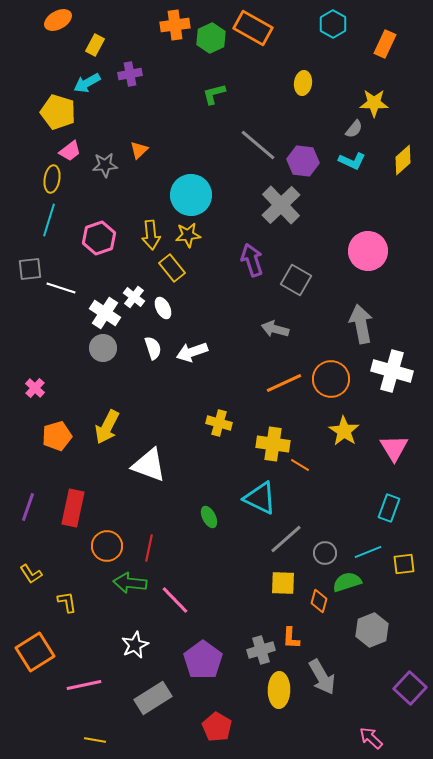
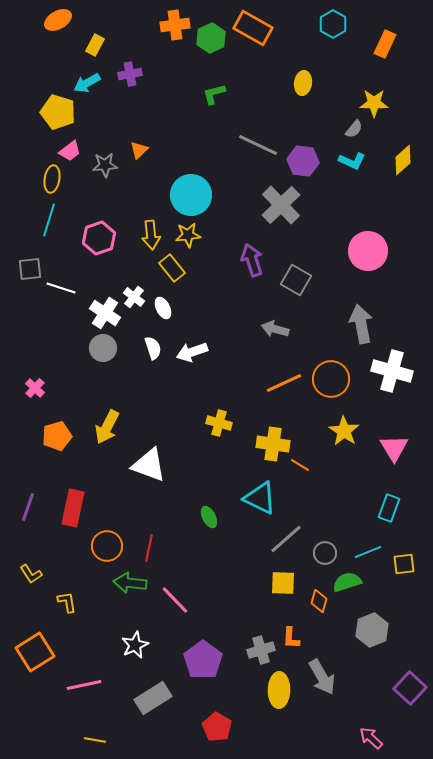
gray line at (258, 145): rotated 15 degrees counterclockwise
